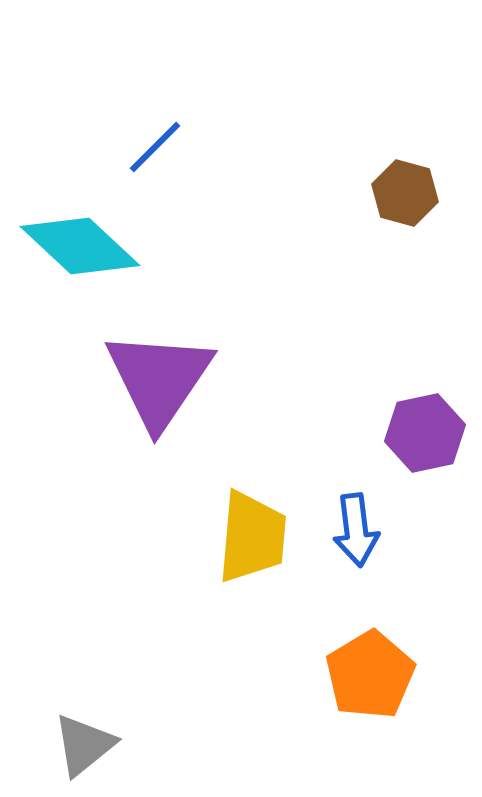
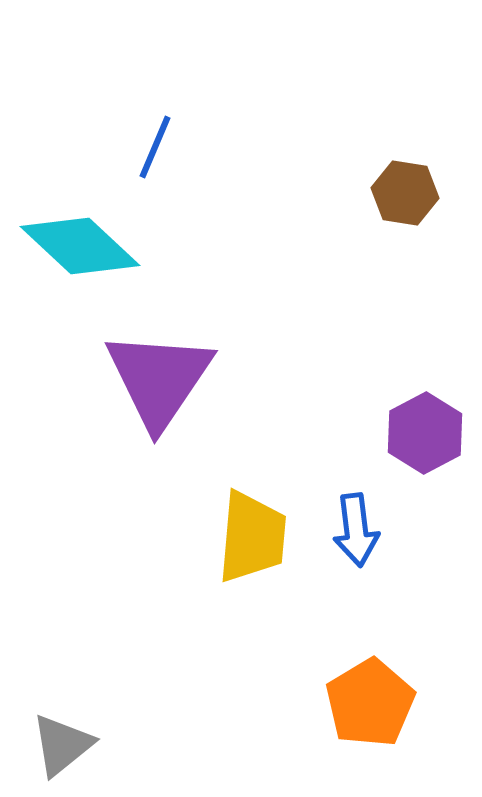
blue line: rotated 22 degrees counterclockwise
brown hexagon: rotated 6 degrees counterclockwise
purple hexagon: rotated 16 degrees counterclockwise
orange pentagon: moved 28 px down
gray triangle: moved 22 px left
